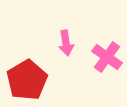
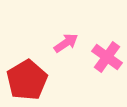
pink arrow: rotated 115 degrees counterclockwise
